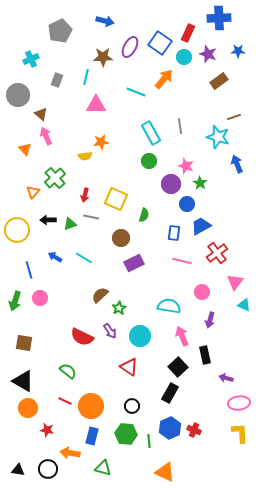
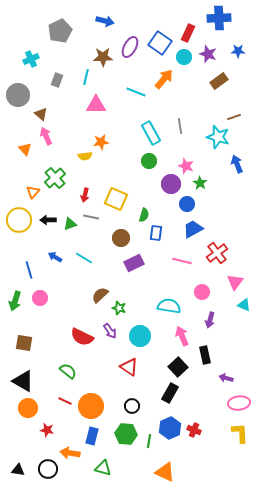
blue trapezoid at (201, 226): moved 8 px left, 3 px down
yellow circle at (17, 230): moved 2 px right, 10 px up
blue rectangle at (174, 233): moved 18 px left
green star at (119, 308): rotated 24 degrees counterclockwise
green line at (149, 441): rotated 16 degrees clockwise
